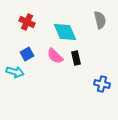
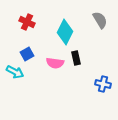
gray semicircle: rotated 18 degrees counterclockwise
cyan diamond: rotated 50 degrees clockwise
pink semicircle: moved 7 px down; rotated 36 degrees counterclockwise
cyan arrow: rotated 12 degrees clockwise
blue cross: moved 1 px right
